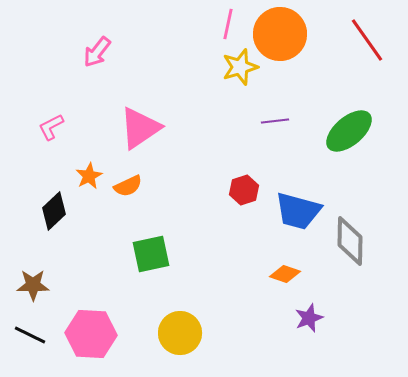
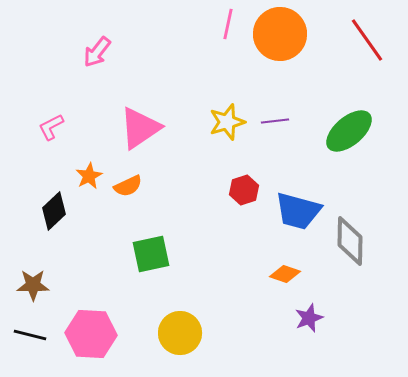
yellow star: moved 13 px left, 55 px down
black line: rotated 12 degrees counterclockwise
